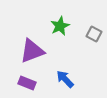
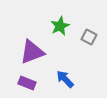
gray square: moved 5 px left, 3 px down
purple triangle: moved 1 px down
